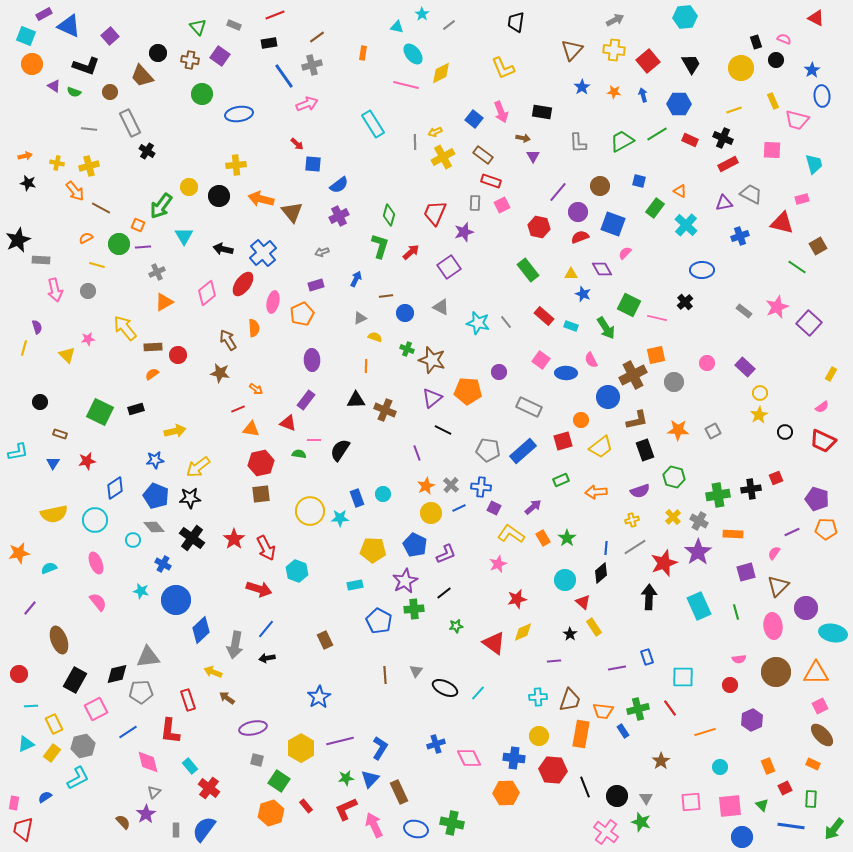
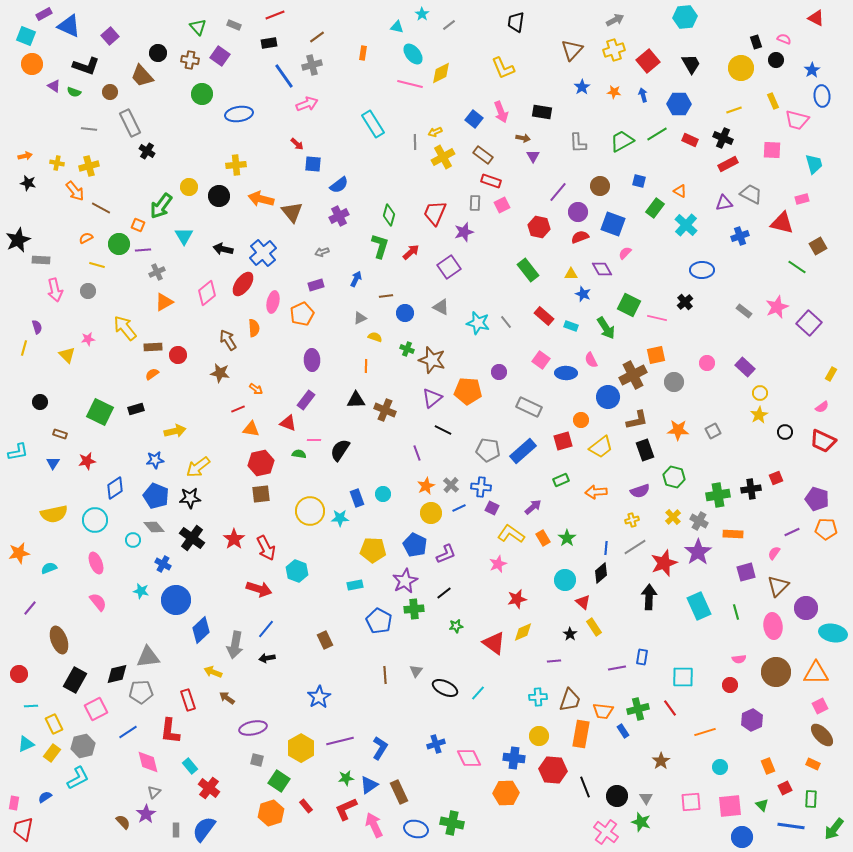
yellow cross at (614, 50): rotated 25 degrees counterclockwise
pink line at (406, 85): moved 4 px right, 1 px up
purple line at (143, 247): moved 3 px down
purple square at (494, 508): moved 2 px left
blue rectangle at (647, 657): moved 5 px left; rotated 28 degrees clockwise
blue triangle at (370, 779): moved 1 px left, 6 px down; rotated 12 degrees clockwise
